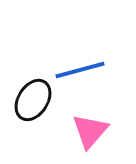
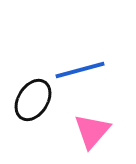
pink triangle: moved 2 px right
